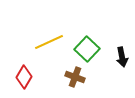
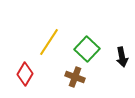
yellow line: rotated 32 degrees counterclockwise
red diamond: moved 1 px right, 3 px up
